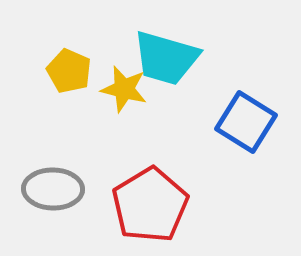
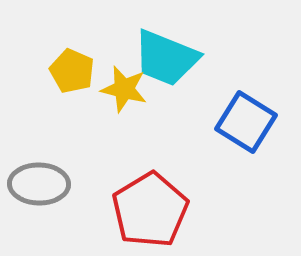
cyan trapezoid: rotated 6 degrees clockwise
yellow pentagon: moved 3 px right
gray ellipse: moved 14 px left, 5 px up
red pentagon: moved 5 px down
